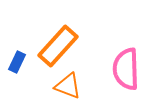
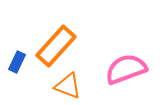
orange rectangle: moved 2 px left
pink semicircle: rotated 72 degrees clockwise
